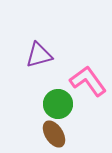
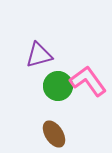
green circle: moved 18 px up
